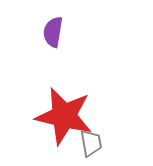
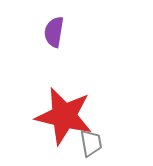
purple semicircle: moved 1 px right
